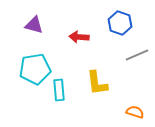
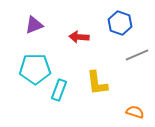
purple triangle: rotated 36 degrees counterclockwise
cyan pentagon: rotated 8 degrees clockwise
cyan rectangle: rotated 25 degrees clockwise
